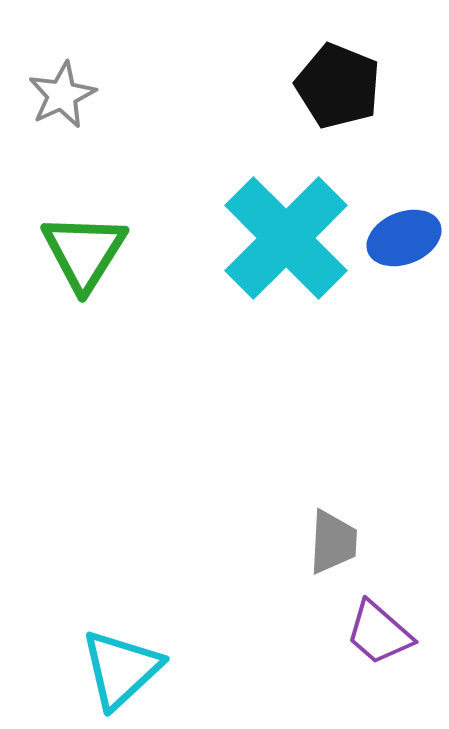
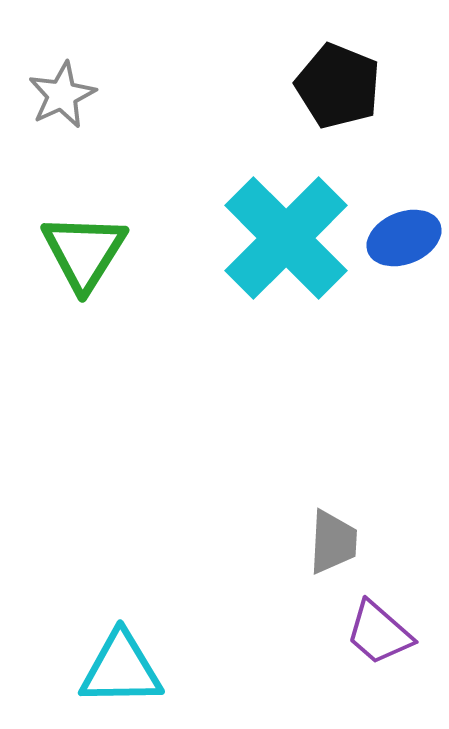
cyan triangle: rotated 42 degrees clockwise
